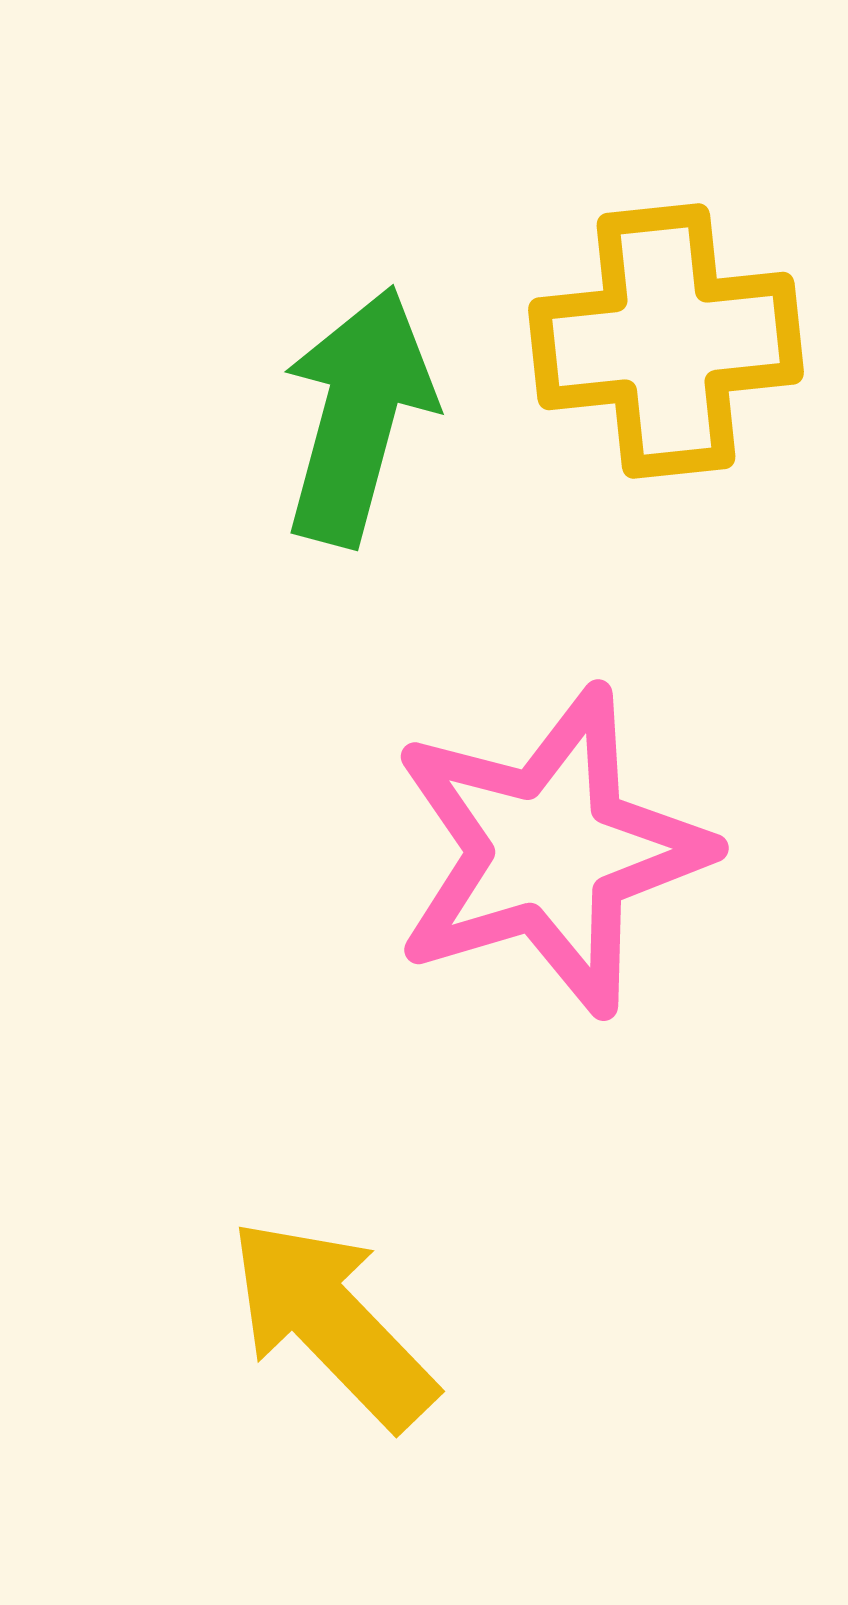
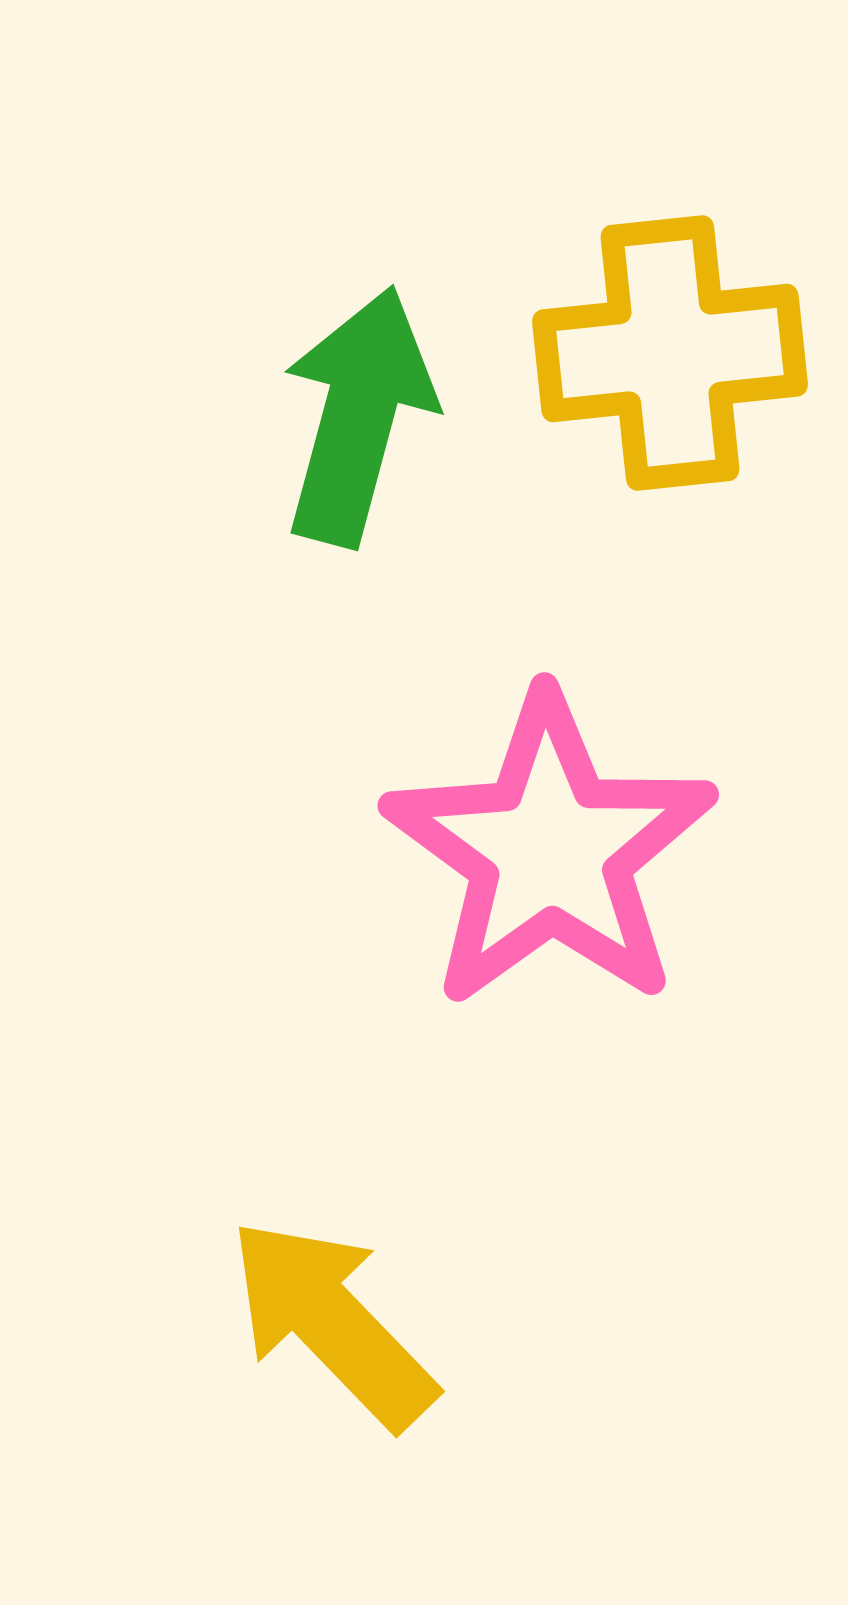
yellow cross: moved 4 px right, 12 px down
pink star: rotated 19 degrees counterclockwise
